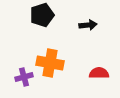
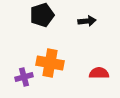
black arrow: moved 1 px left, 4 px up
